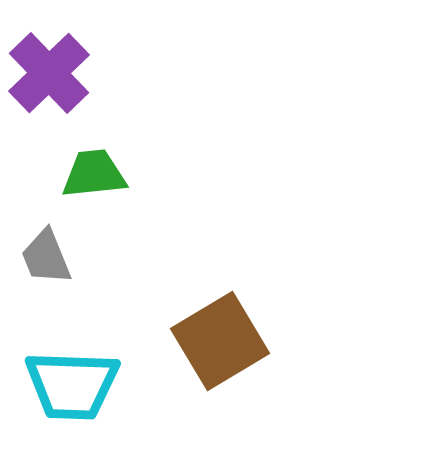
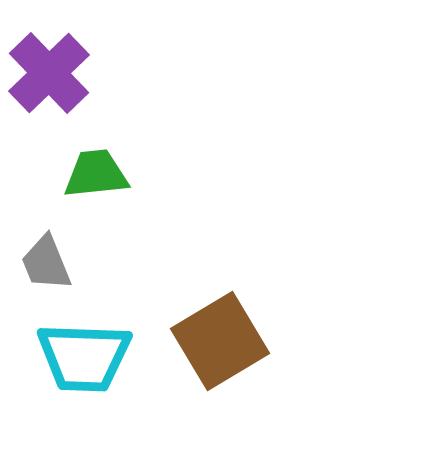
green trapezoid: moved 2 px right
gray trapezoid: moved 6 px down
cyan trapezoid: moved 12 px right, 28 px up
